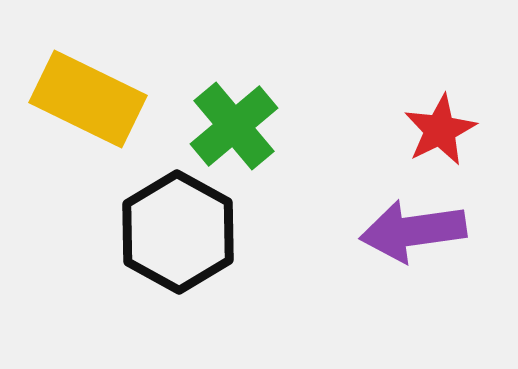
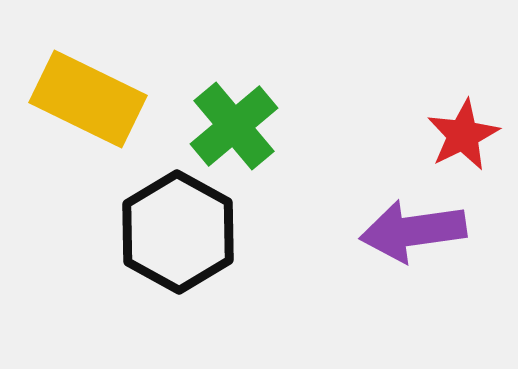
red star: moved 23 px right, 5 px down
